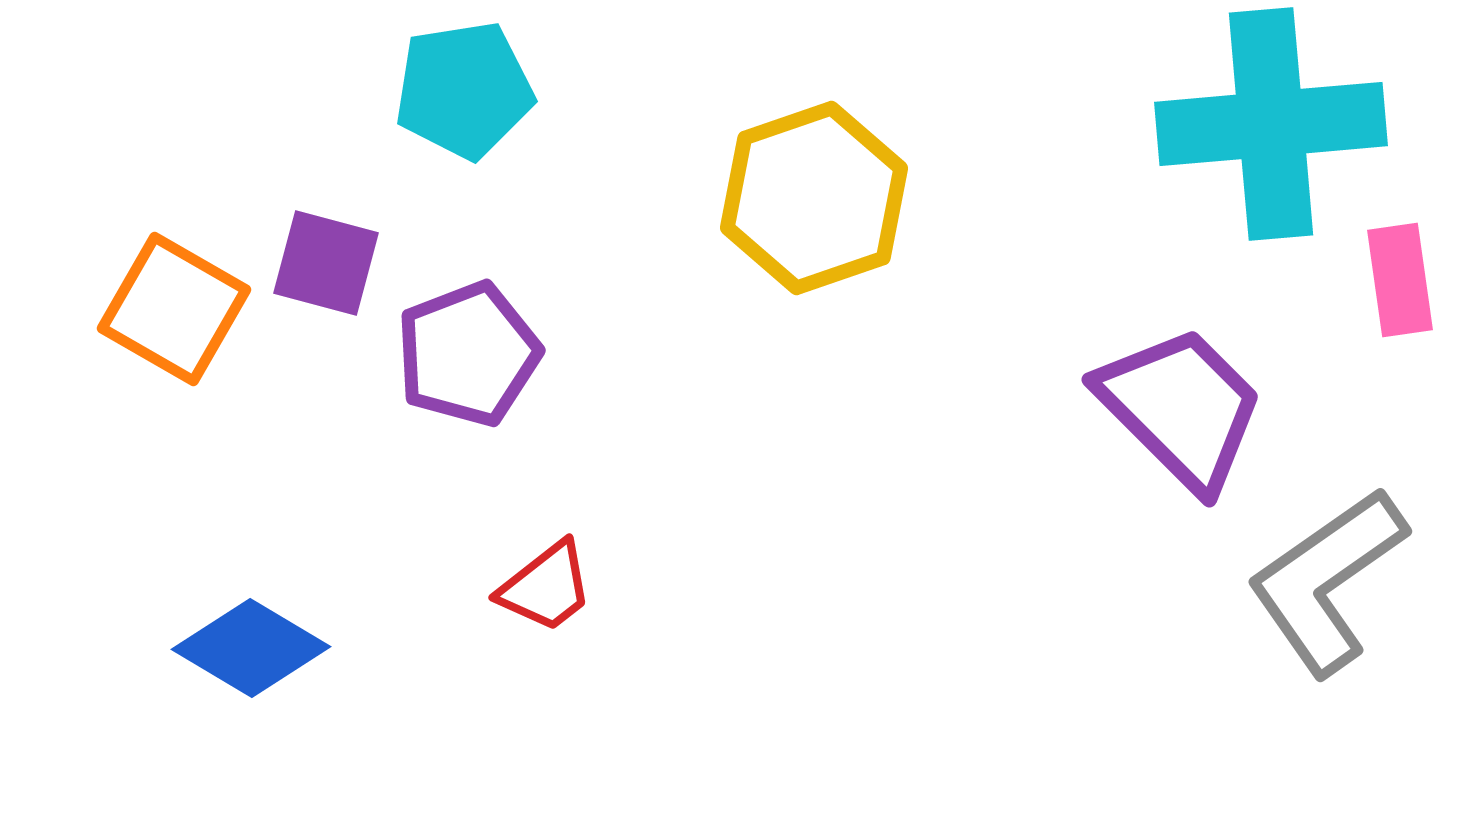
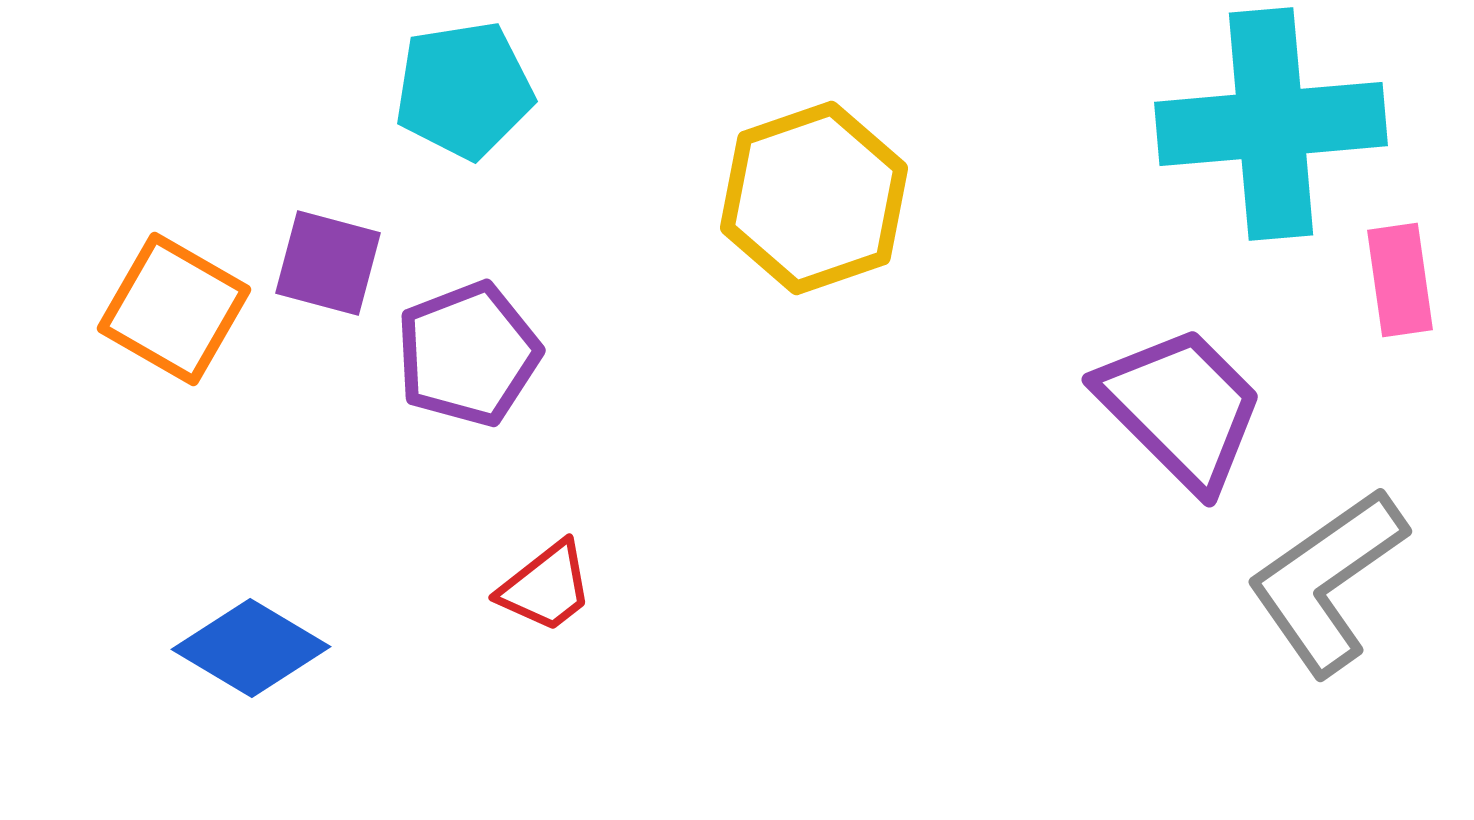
purple square: moved 2 px right
